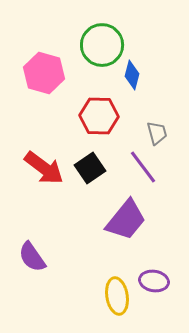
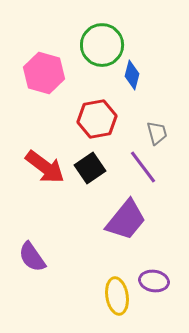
red hexagon: moved 2 px left, 3 px down; rotated 12 degrees counterclockwise
red arrow: moved 1 px right, 1 px up
